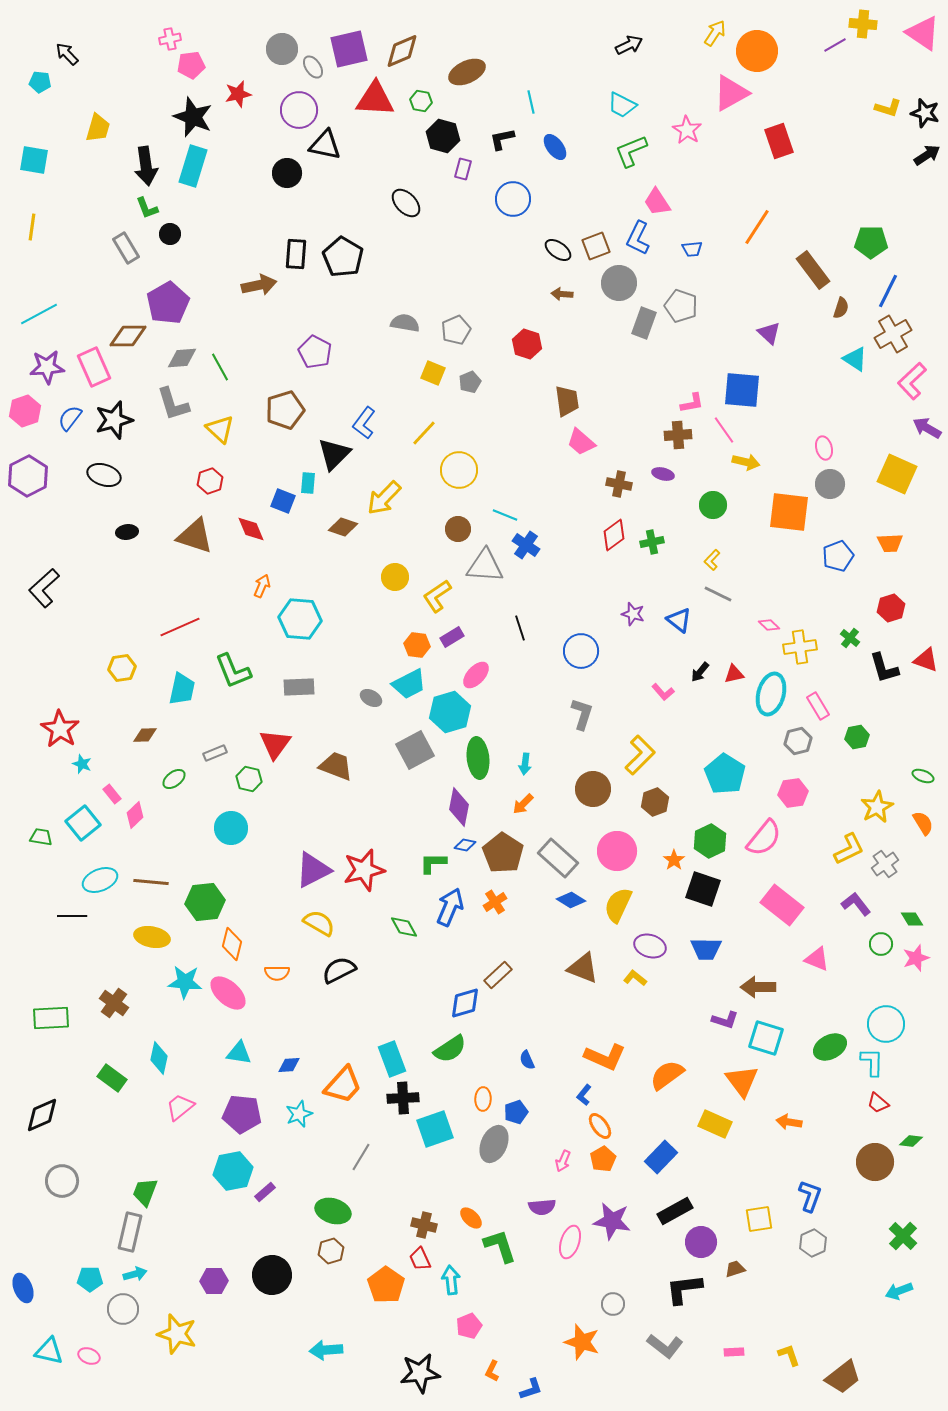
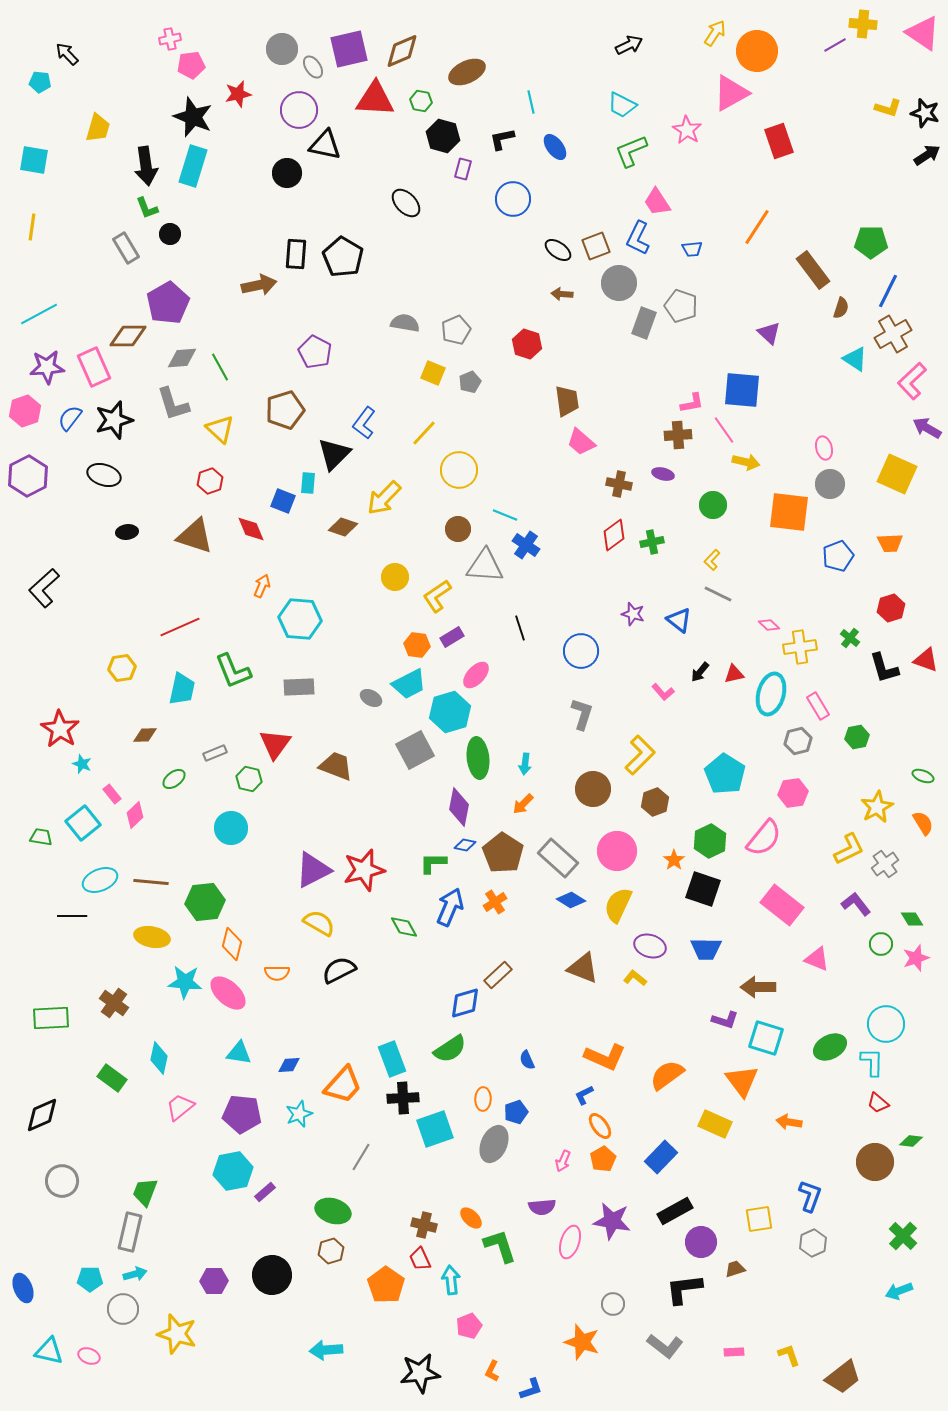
blue L-shape at (584, 1095): rotated 25 degrees clockwise
